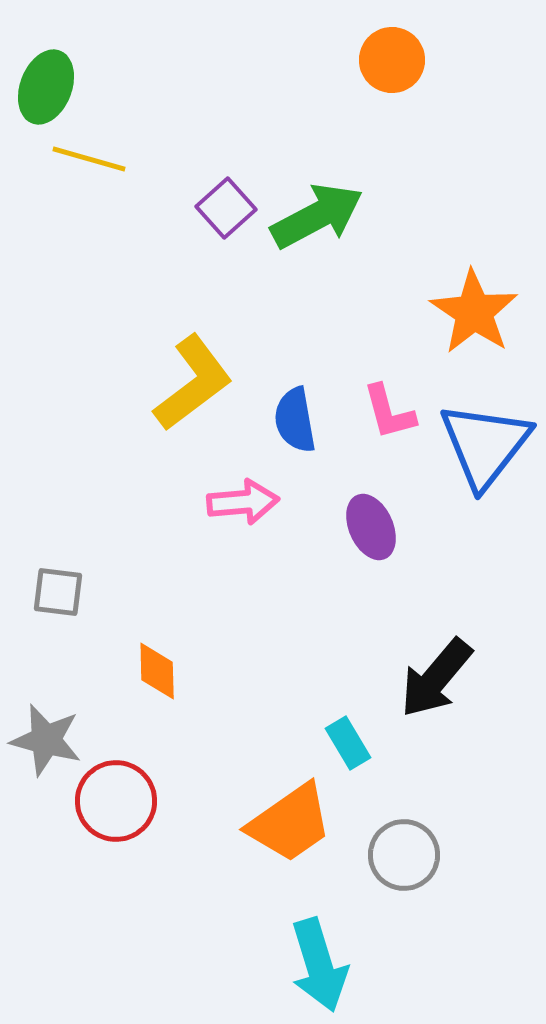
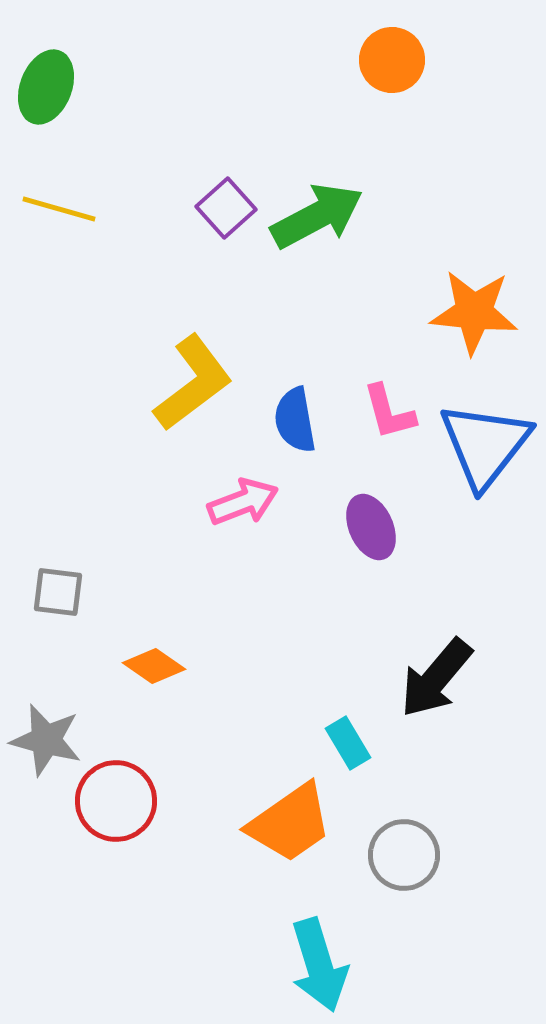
yellow line: moved 30 px left, 50 px down
orange star: rotated 28 degrees counterclockwise
pink arrow: rotated 16 degrees counterclockwise
orange diamond: moved 3 px left, 5 px up; rotated 54 degrees counterclockwise
